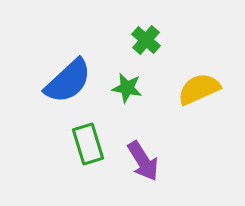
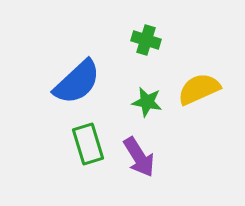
green cross: rotated 24 degrees counterclockwise
blue semicircle: moved 9 px right, 1 px down
green star: moved 20 px right, 14 px down
purple arrow: moved 4 px left, 4 px up
